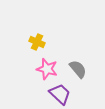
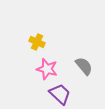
gray semicircle: moved 6 px right, 3 px up
